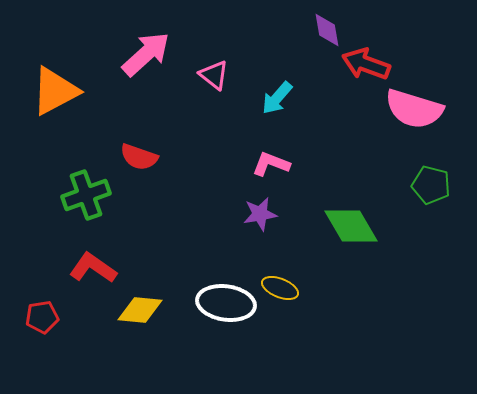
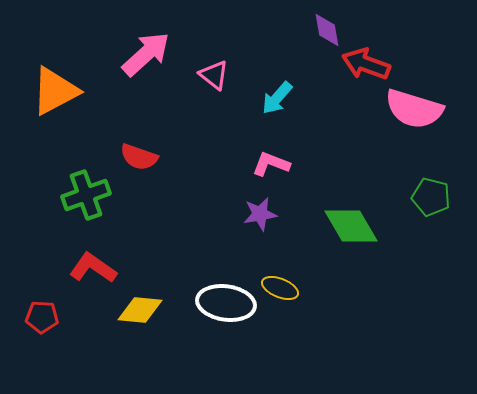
green pentagon: moved 12 px down
red pentagon: rotated 12 degrees clockwise
